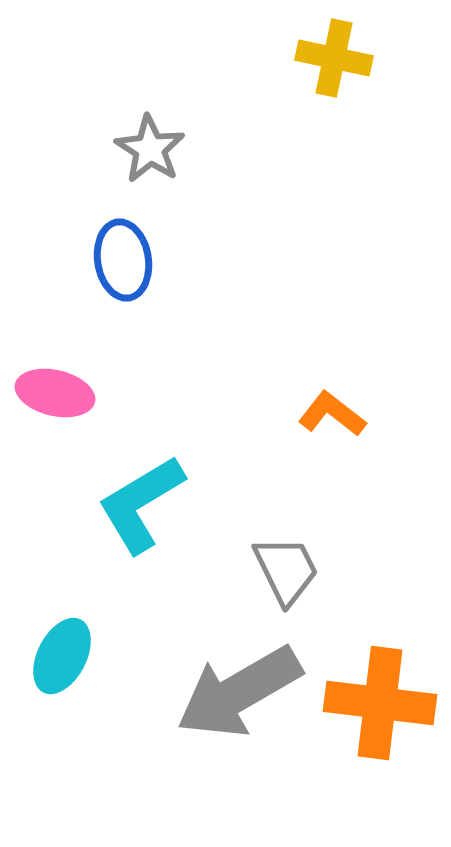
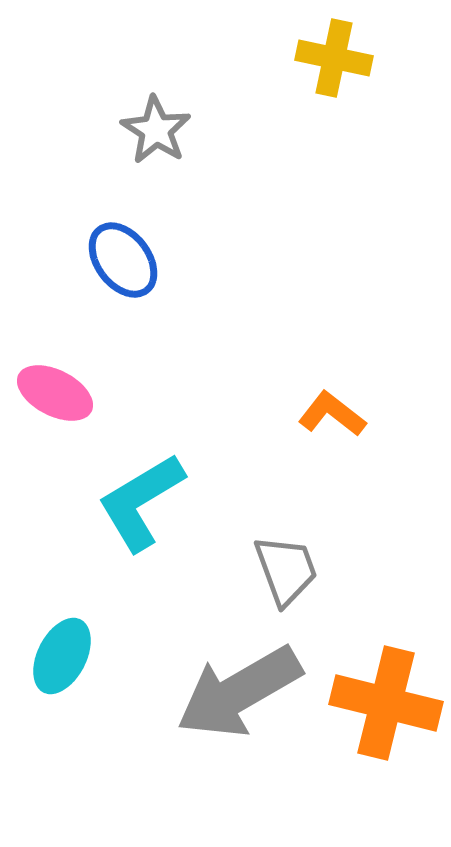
gray star: moved 6 px right, 19 px up
blue ellipse: rotated 28 degrees counterclockwise
pink ellipse: rotated 14 degrees clockwise
cyan L-shape: moved 2 px up
gray trapezoid: rotated 6 degrees clockwise
orange cross: moved 6 px right; rotated 7 degrees clockwise
